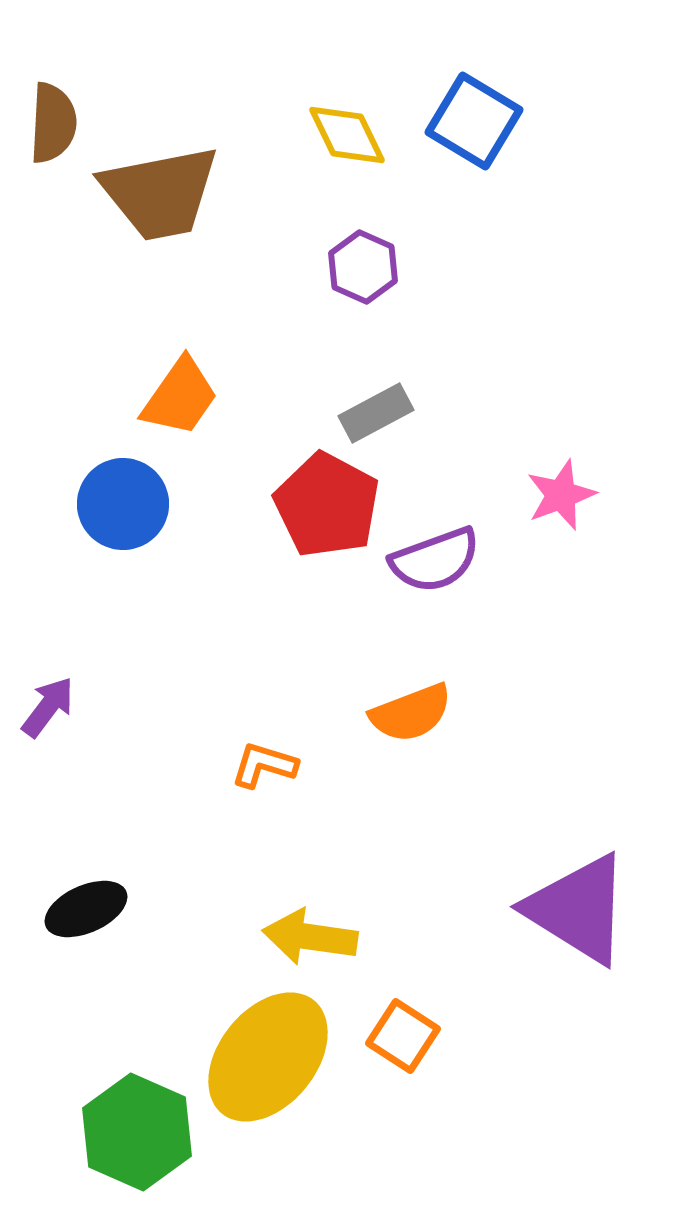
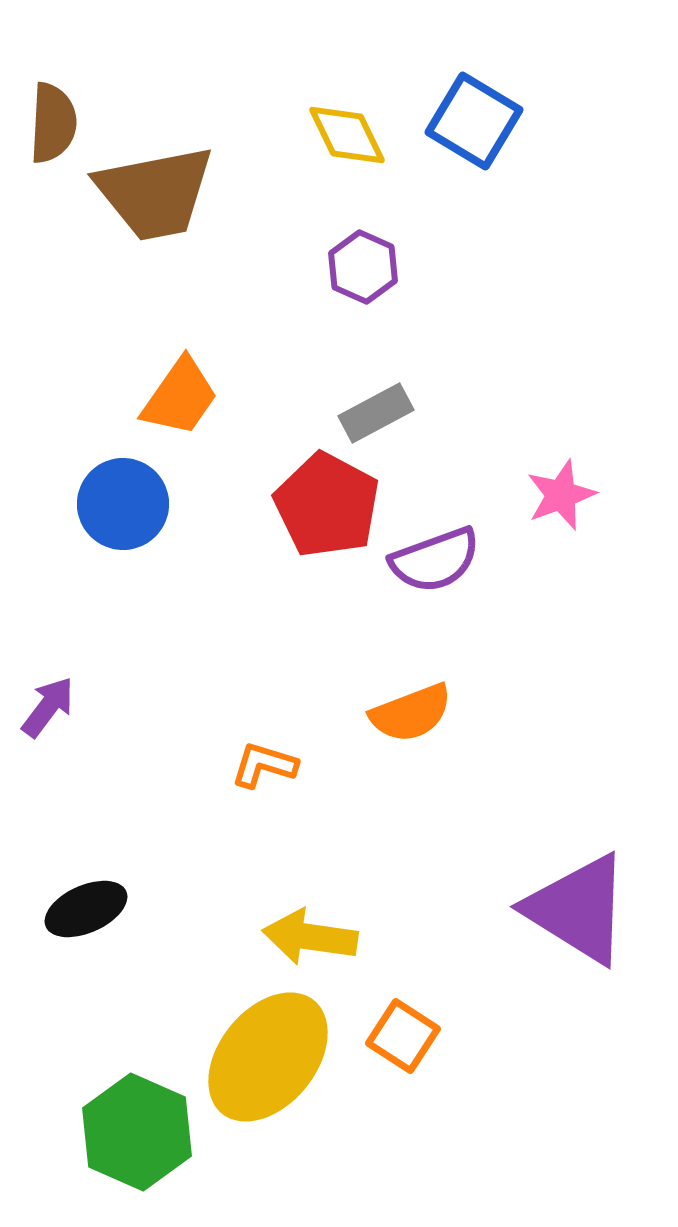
brown trapezoid: moved 5 px left
